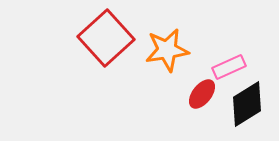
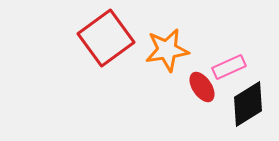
red square: rotated 6 degrees clockwise
red ellipse: moved 7 px up; rotated 72 degrees counterclockwise
black diamond: moved 1 px right
